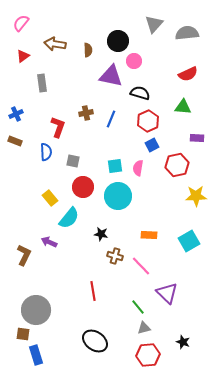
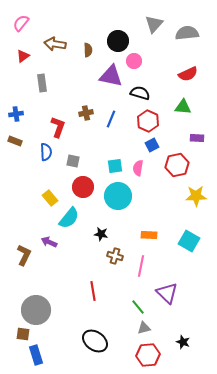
blue cross at (16, 114): rotated 16 degrees clockwise
red hexagon at (148, 121): rotated 10 degrees counterclockwise
cyan square at (189, 241): rotated 30 degrees counterclockwise
pink line at (141, 266): rotated 55 degrees clockwise
